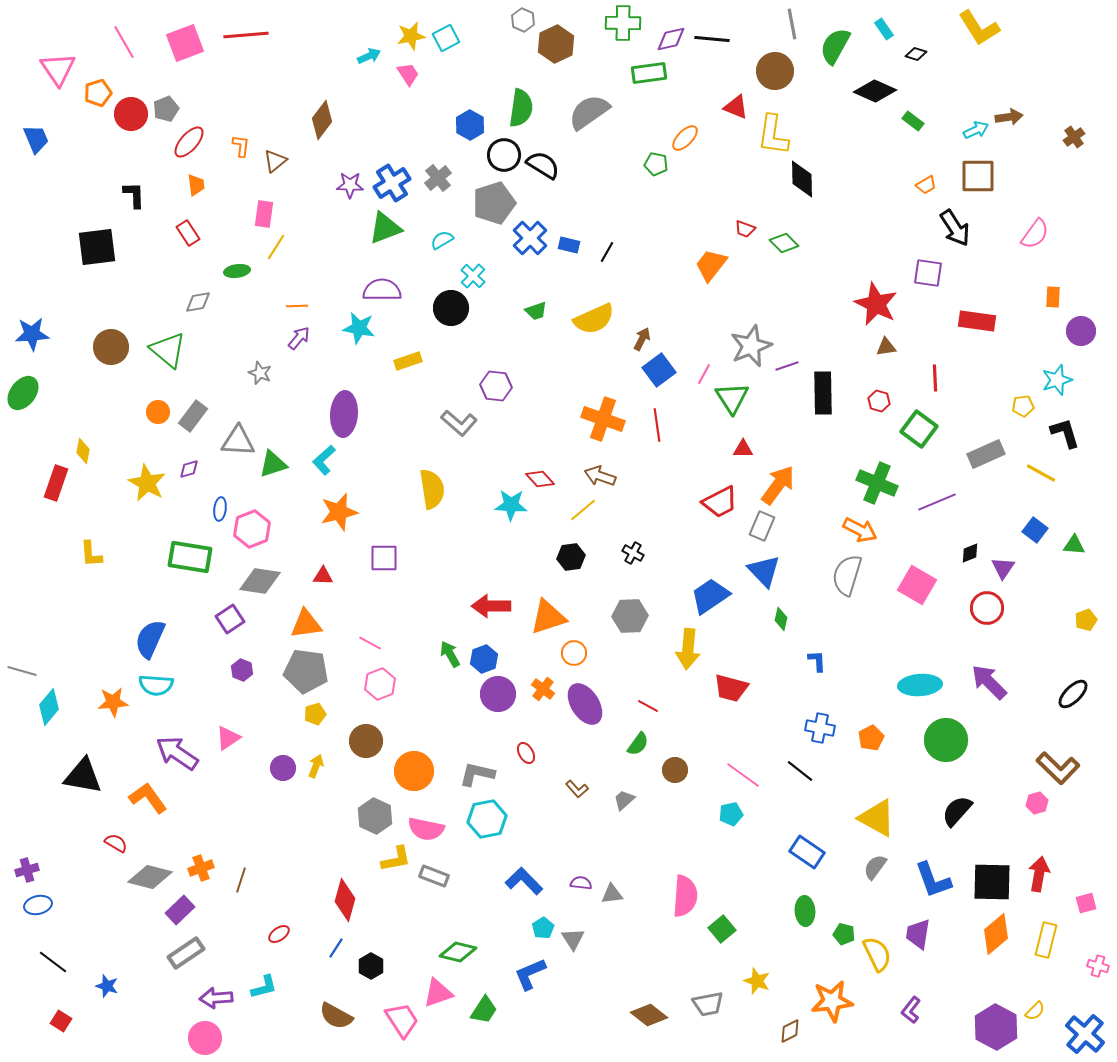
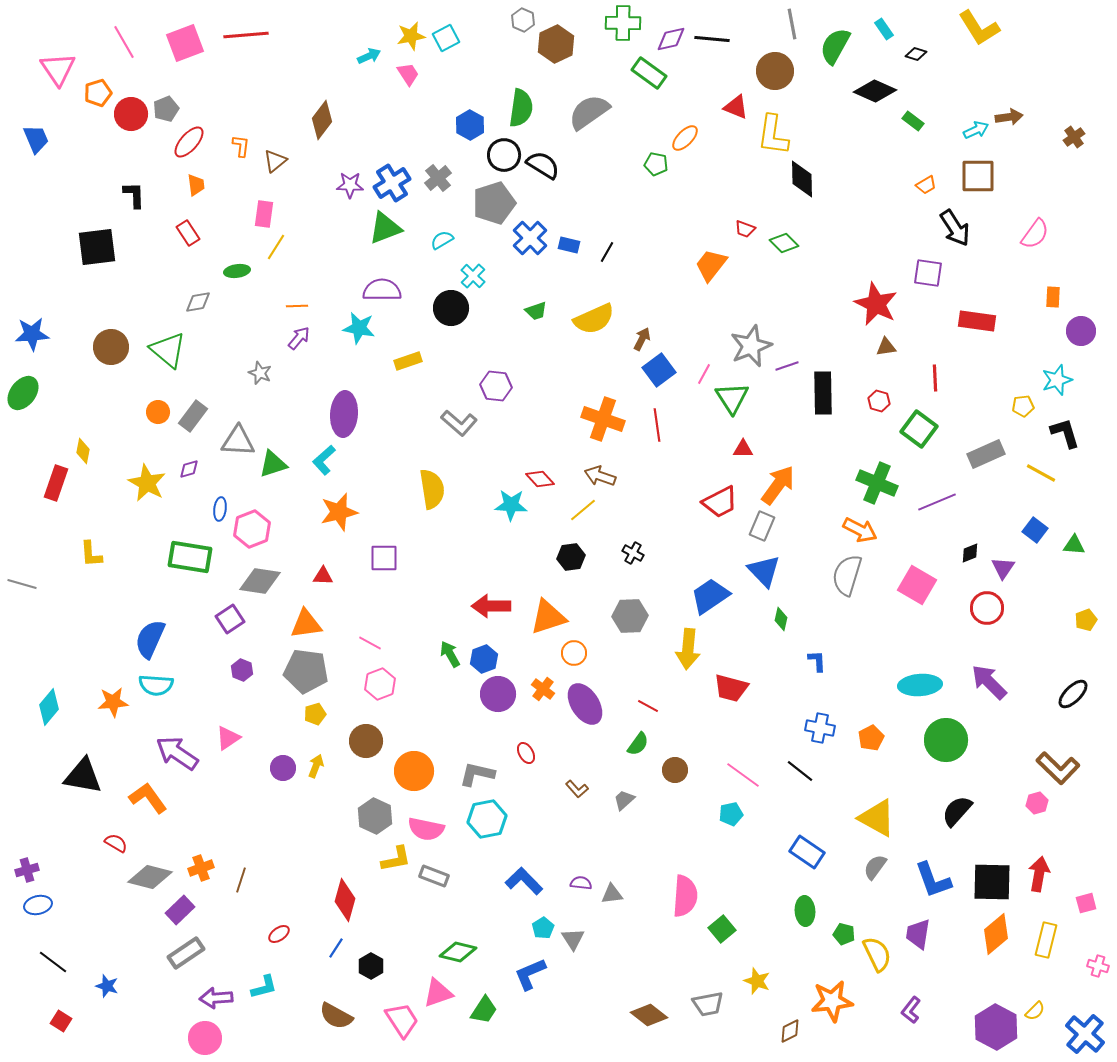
green rectangle at (649, 73): rotated 44 degrees clockwise
gray line at (22, 671): moved 87 px up
